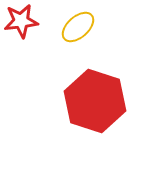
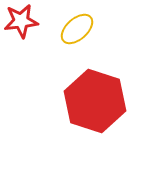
yellow ellipse: moved 1 px left, 2 px down
